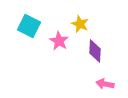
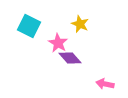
pink star: moved 1 px left, 2 px down
purple diamond: moved 25 px left, 7 px down; rotated 45 degrees counterclockwise
